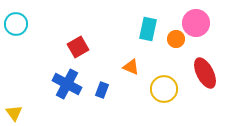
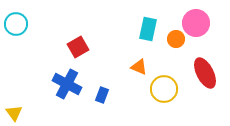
orange triangle: moved 8 px right
blue rectangle: moved 5 px down
